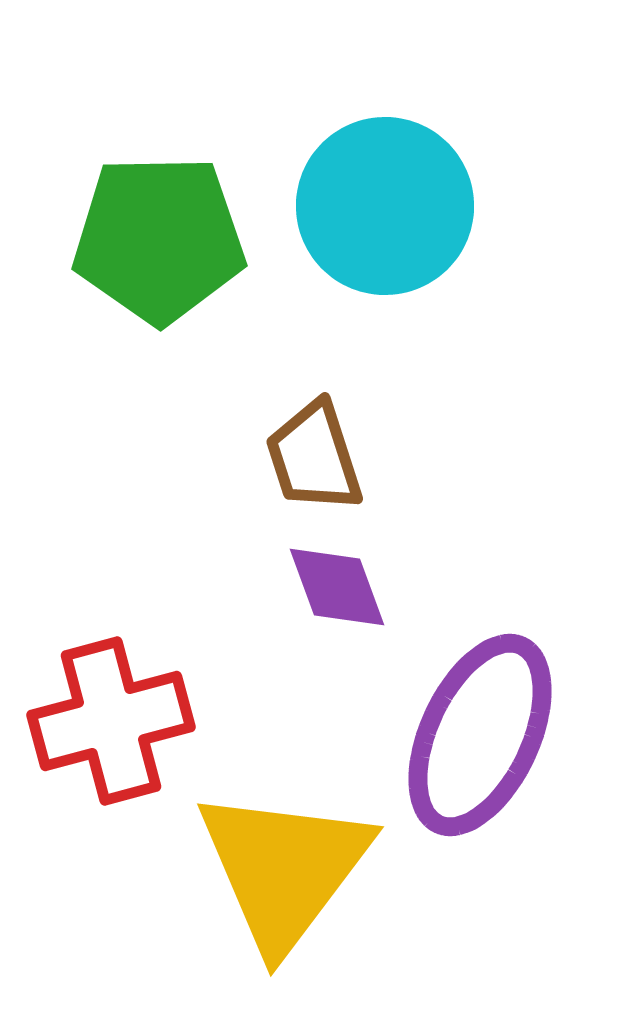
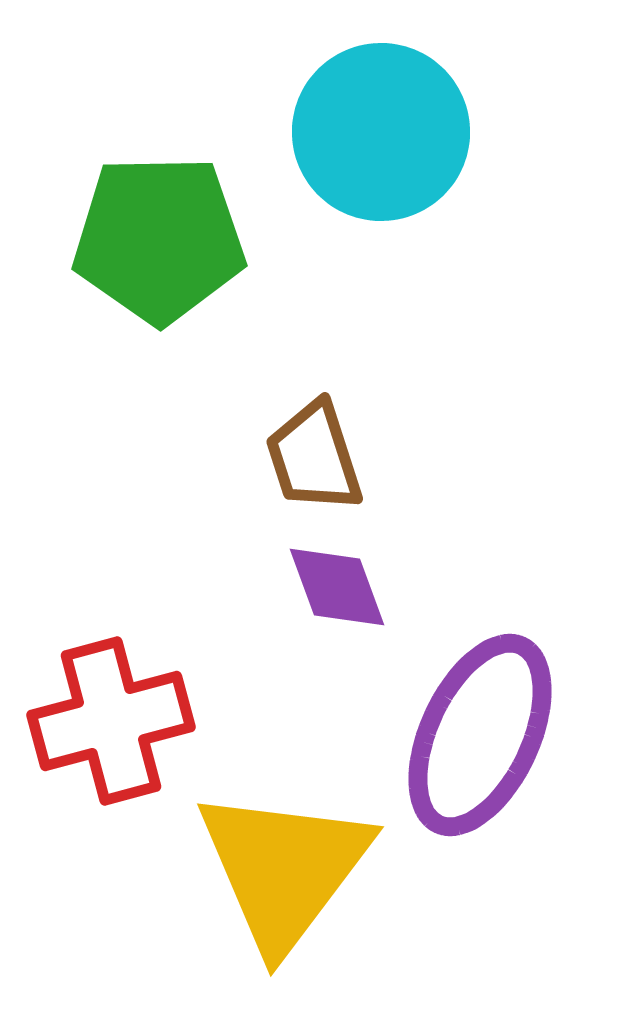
cyan circle: moved 4 px left, 74 px up
